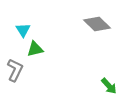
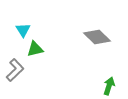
gray diamond: moved 13 px down
gray L-shape: rotated 20 degrees clockwise
green arrow: rotated 120 degrees counterclockwise
